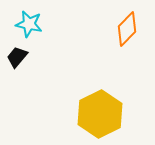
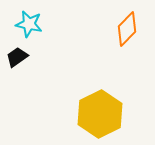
black trapezoid: rotated 15 degrees clockwise
